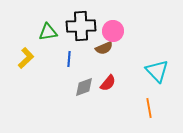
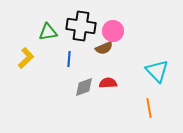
black cross: rotated 12 degrees clockwise
red semicircle: rotated 132 degrees counterclockwise
